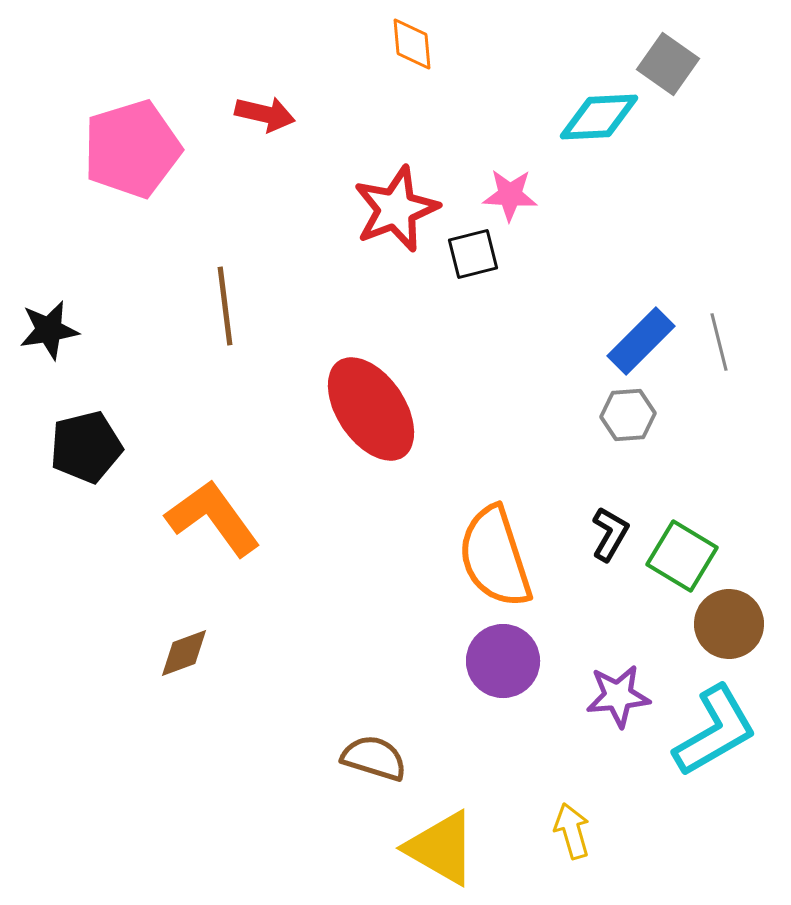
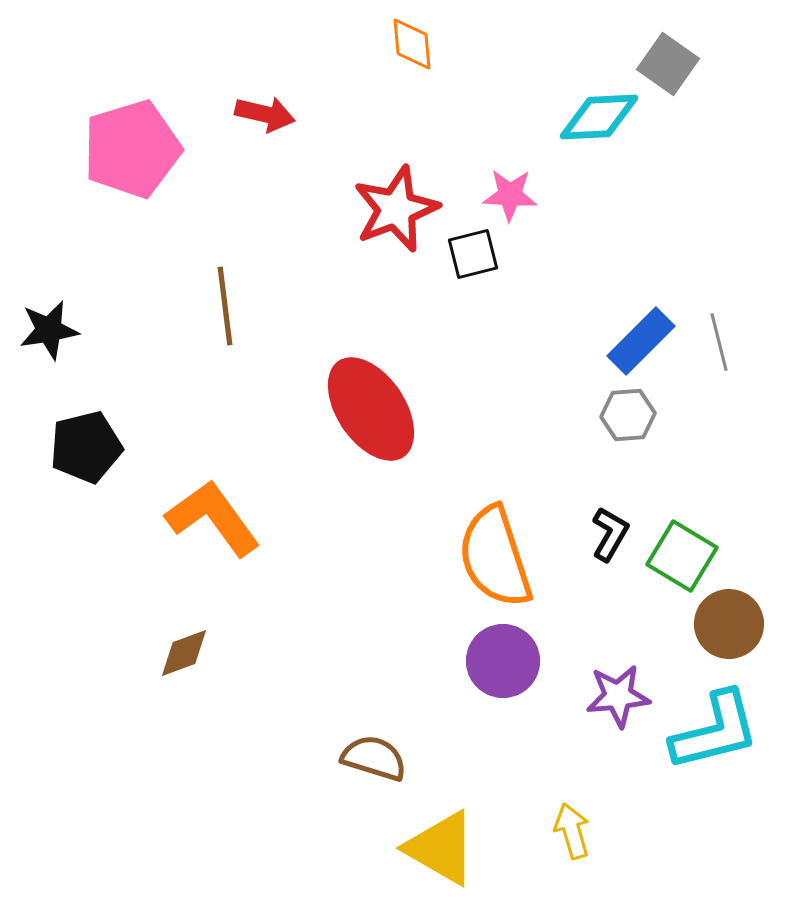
cyan L-shape: rotated 16 degrees clockwise
